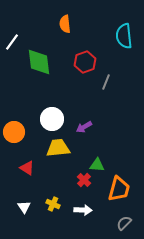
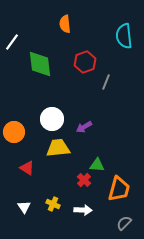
green diamond: moved 1 px right, 2 px down
